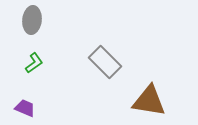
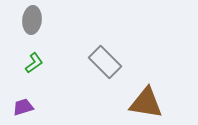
brown triangle: moved 3 px left, 2 px down
purple trapezoid: moved 2 px left, 1 px up; rotated 40 degrees counterclockwise
